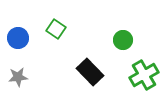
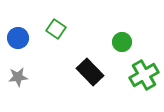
green circle: moved 1 px left, 2 px down
